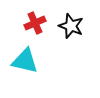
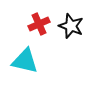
red cross: moved 4 px right, 1 px down
